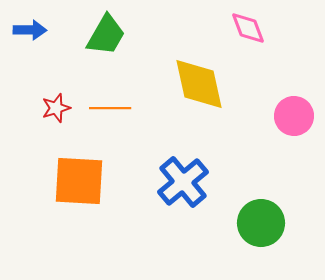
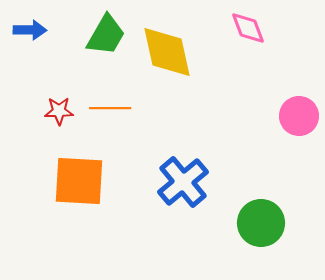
yellow diamond: moved 32 px left, 32 px up
red star: moved 3 px right, 3 px down; rotated 16 degrees clockwise
pink circle: moved 5 px right
